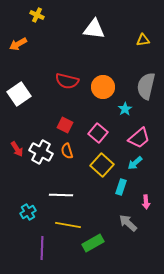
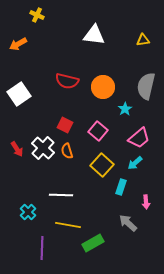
white triangle: moved 6 px down
pink square: moved 2 px up
white cross: moved 2 px right, 4 px up; rotated 15 degrees clockwise
cyan cross: rotated 14 degrees counterclockwise
